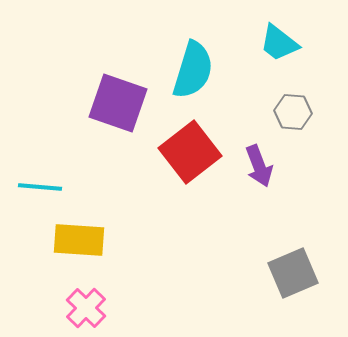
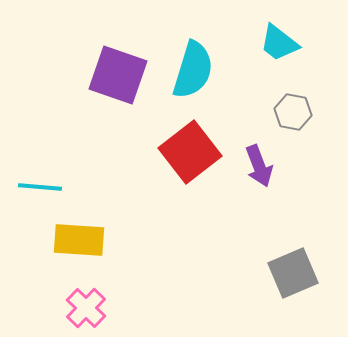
purple square: moved 28 px up
gray hexagon: rotated 6 degrees clockwise
